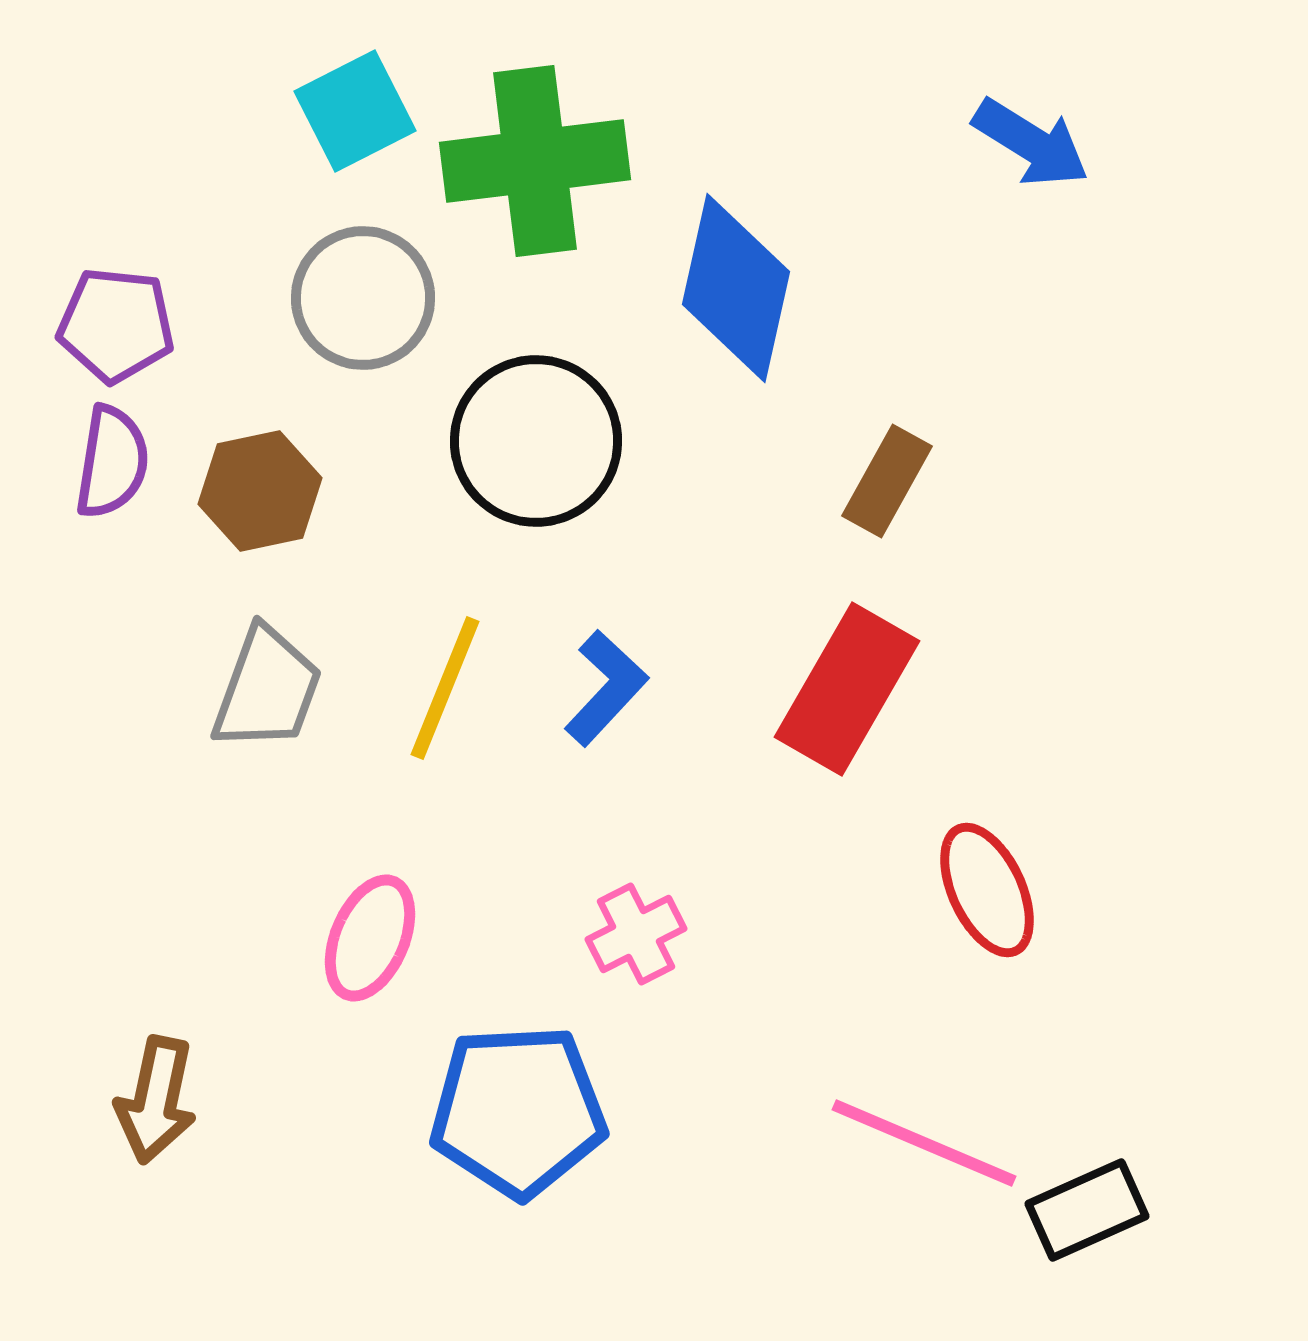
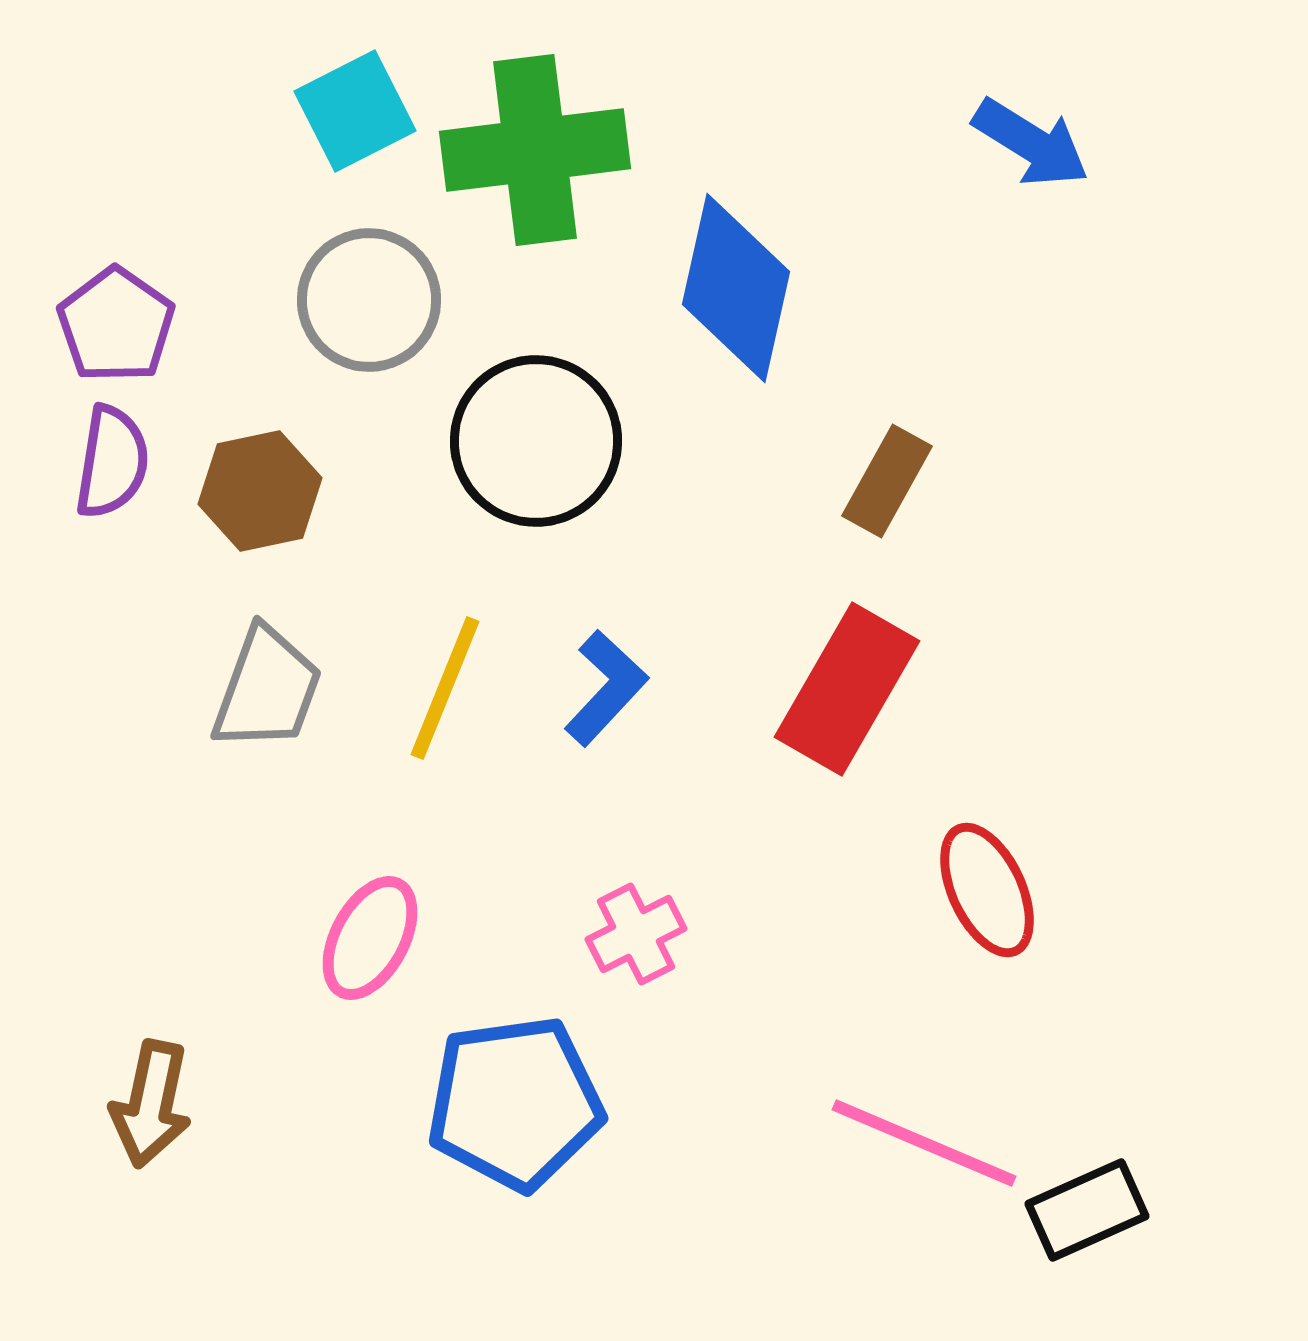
green cross: moved 11 px up
gray circle: moved 6 px right, 2 px down
purple pentagon: rotated 29 degrees clockwise
pink ellipse: rotated 5 degrees clockwise
brown arrow: moved 5 px left, 4 px down
blue pentagon: moved 3 px left, 8 px up; rotated 5 degrees counterclockwise
